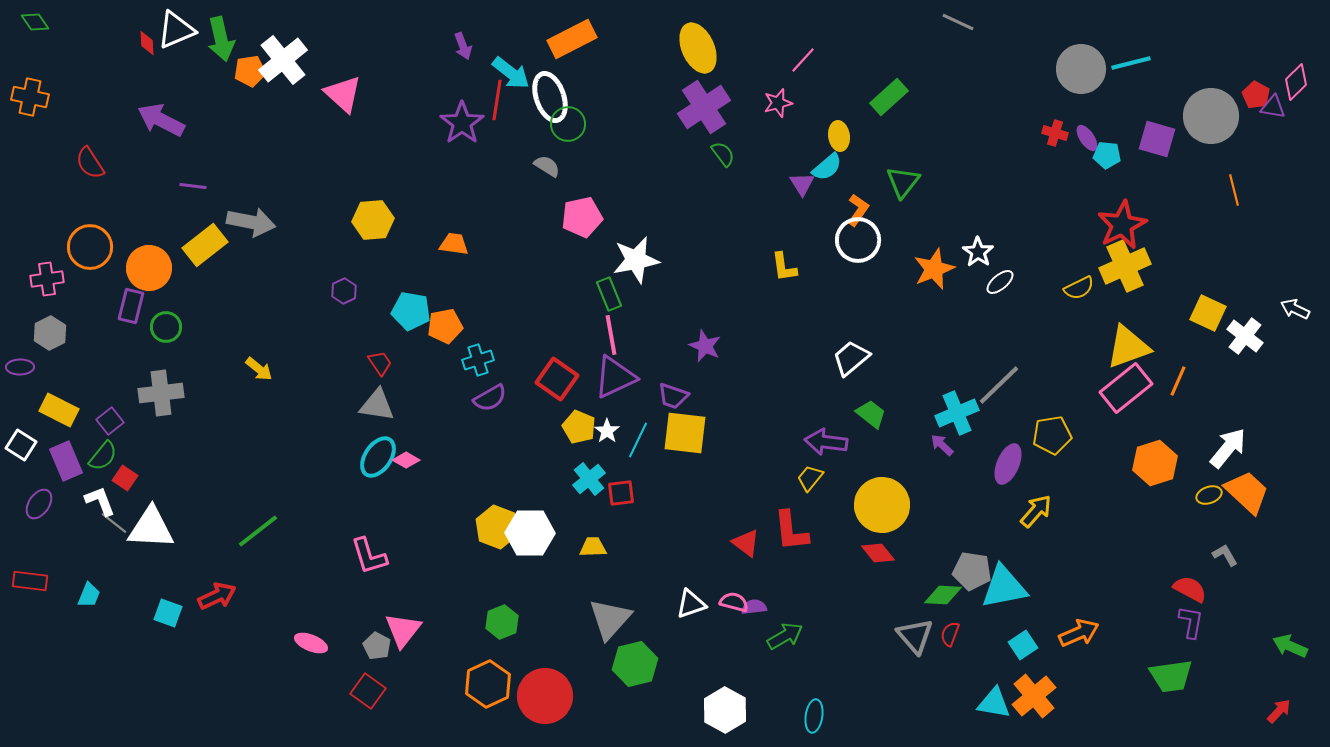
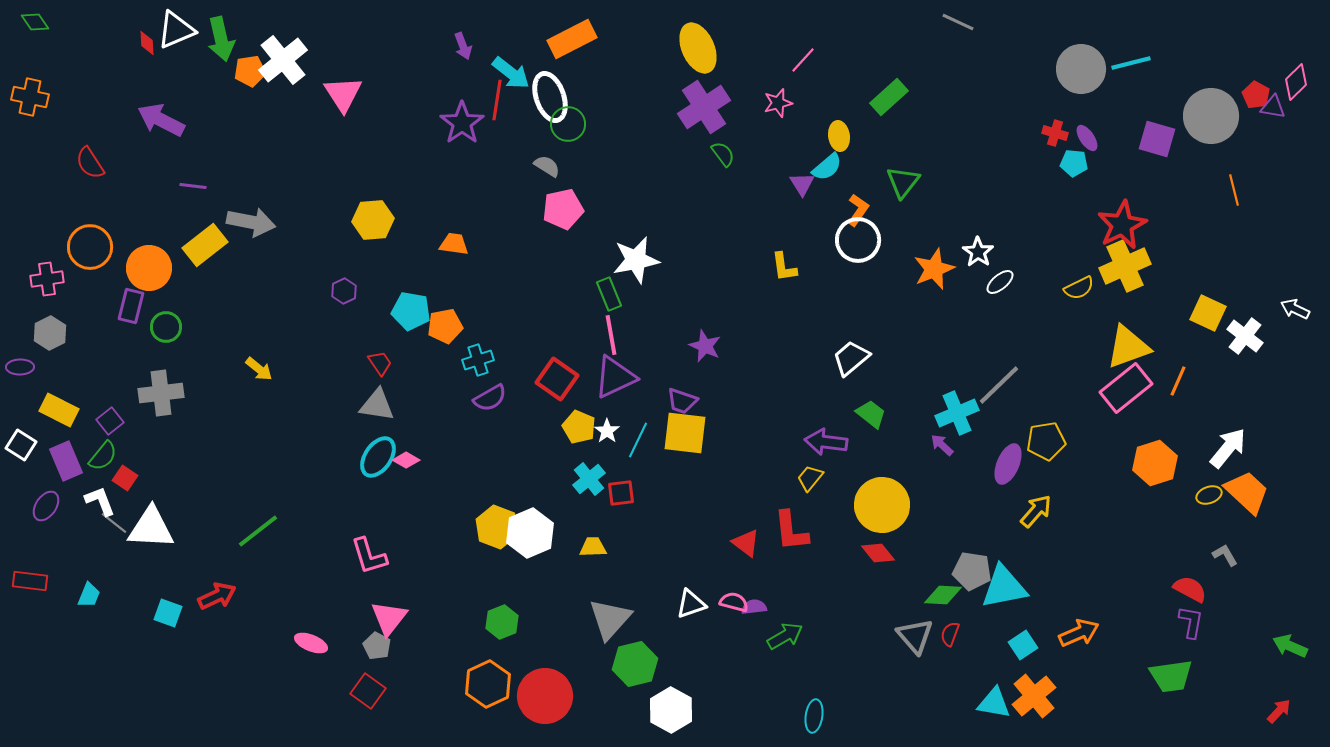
pink triangle at (343, 94): rotated 15 degrees clockwise
cyan pentagon at (1107, 155): moved 33 px left, 8 px down
pink pentagon at (582, 217): moved 19 px left, 8 px up
purple trapezoid at (673, 396): moved 9 px right, 5 px down
yellow pentagon at (1052, 435): moved 6 px left, 6 px down
purple ellipse at (39, 504): moved 7 px right, 2 px down
white hexagon at (530, 533): rotated 24 degrees counterclockwise
pink triangle at (403, 630): moved 14 px left, 12 px up
white hexagon at (725, 710): moved 54 px left
